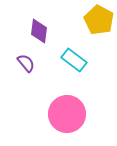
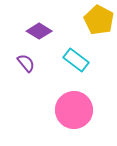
purple diamond: rotated 65 degrees counterclockwise
cyan rectangle: moved 2 px right
pink circle: moved 7 px right, 4 px up
